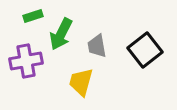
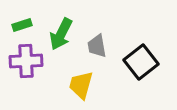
green rectangle: moved 11 px left, 9 px down
black square: moved 4 px left, 12 px down
purple cross: rotated 8 degrees clockwise
yellow trapezoid: moved 3 px down
